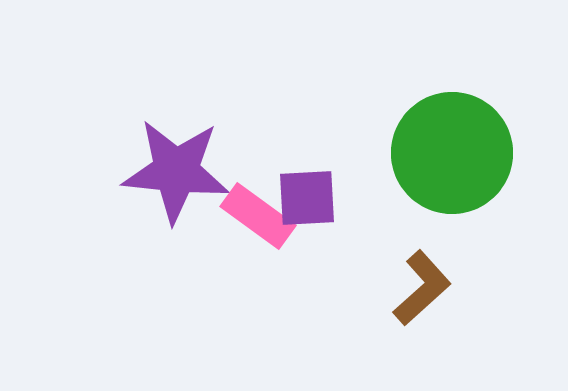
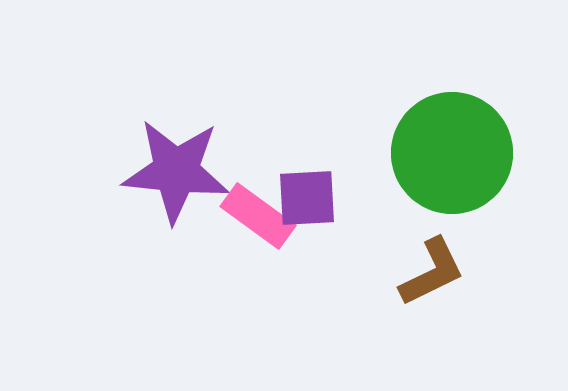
brown L-shape: moved 10 px right, 16 px up; rotated 16 degrees clockwise
